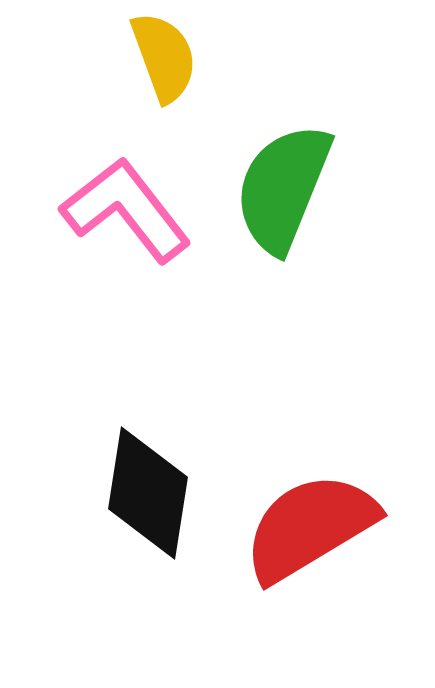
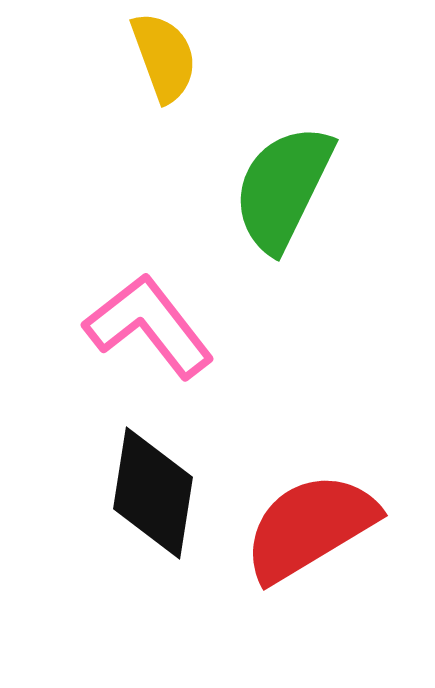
green semicircle: rotated 4 degrees clockwise
pink L-shape: moved 23 px right, 116 px down
black diamond: moved 5 px right
